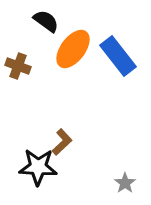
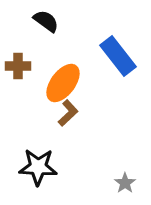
orange ellipse: moved 10 px left, 34 px down
brown cross: rotated 20 degrees counterclockwise
brown L-shape: moved 6 px right, 29 px up
